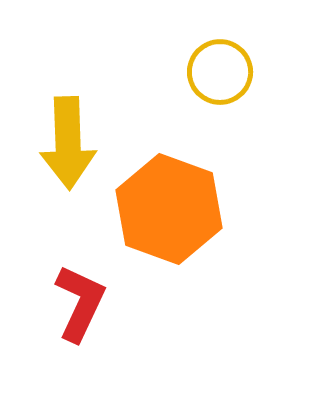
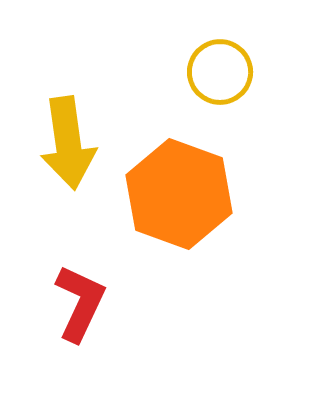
yellow arrow: rotated 6 degrees counterclockwise
orange hexagon: moved 10 px right, 15 px up
